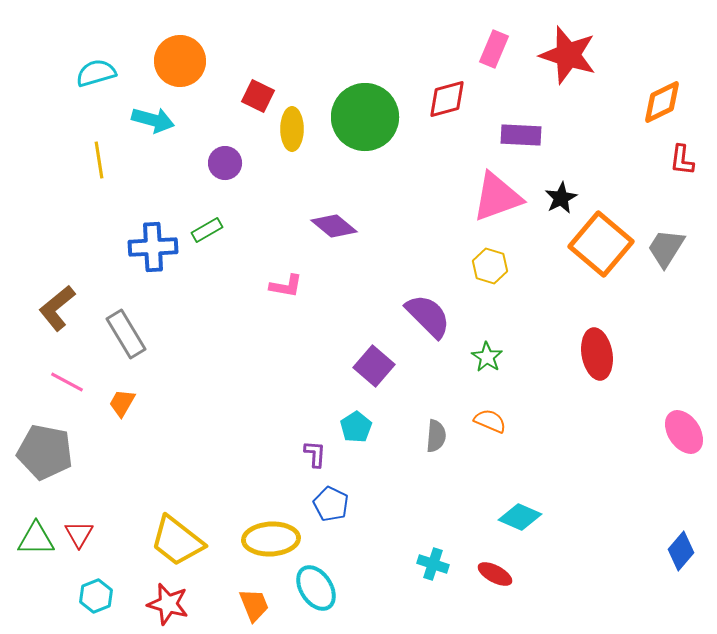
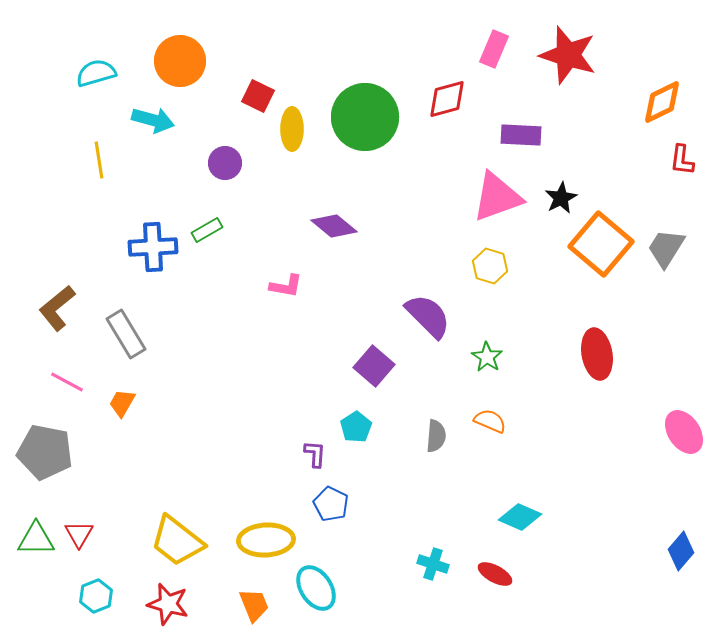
yellow ellipse at (271, 539): moved 5 px left, 1 px down
